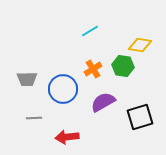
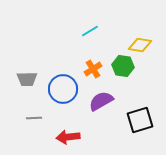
purple semicircle: moved 2 px left, 1 px up
black square: moved 3 px down
red arrow: moved 1 px right
